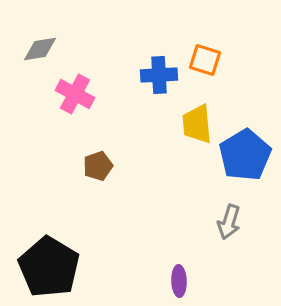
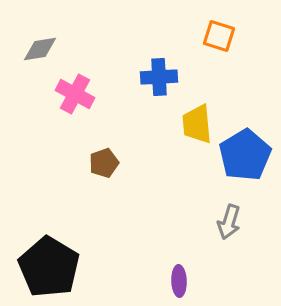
orange square: moved 14 px right, 24 px up
blue cross: moved 2 px down
brown pentagon: moved 6 px right, 3 px up
